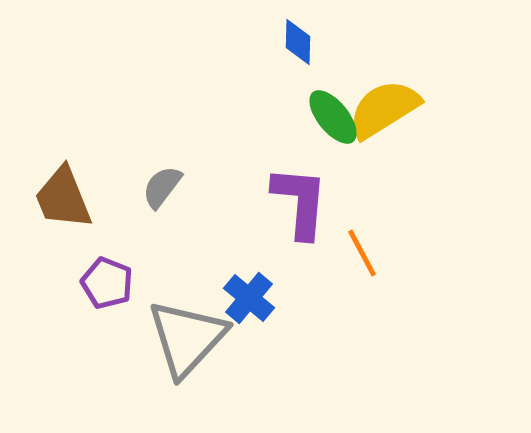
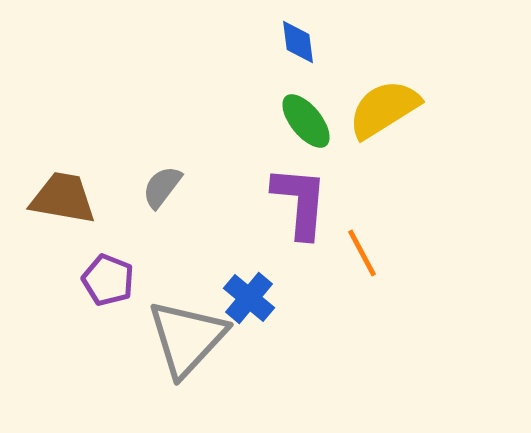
blue diamond: rotated 9 degrees counterclockwise
green ellipse: moved 27 px left, 4 px down
brown trapezoid: rotated 122 degrees clockwise
purple pentagon: moved 1 px right, 3 px up
